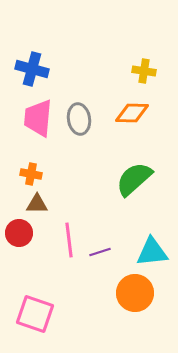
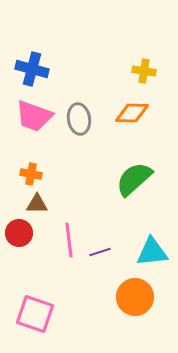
pink trapezoid: moved 4 px left, 2 px up; rotated 75 degrees counterclockwise
orange circle: moved 4 px down
